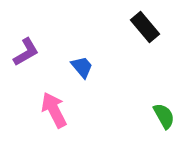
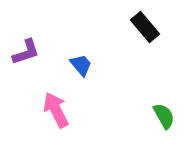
purple L-shape: rotated 12 degrees clockwise
blue trapezoid: moved 1 px left, 2 px up
pink arrow: moved 2 px right
